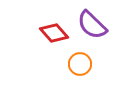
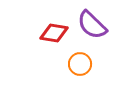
red diamond: rotated 40 degrees counterclockwise
